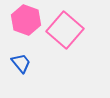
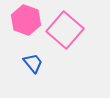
blue trapezoid: moved 12 px right
